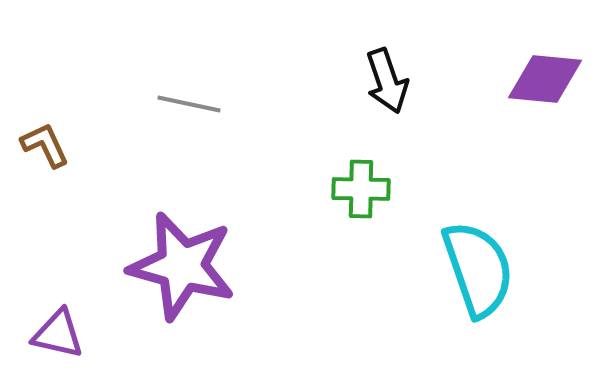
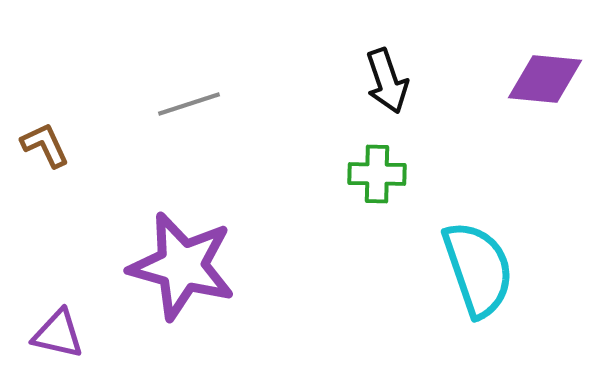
gray line: rotated 30 degrees counterclockwise
green cross: moved 16 px right, 15 px up
